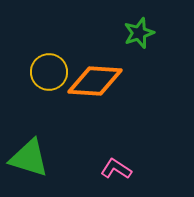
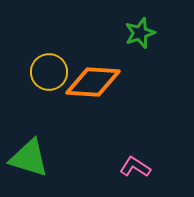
green star: moved 1 px right
orange diamond: moved 2 px left, 1 px down
pink L-shape: moved 19 px right, 2 px up
